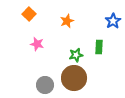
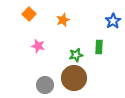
orange star: moved 4 px left, 1 px up
pink star: moved 1 px right, 2 px down
